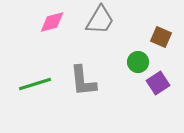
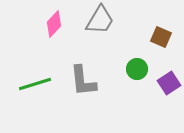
pink diamond: moved 2 px right, 2 px down; rotated 32 degrees counterclockwise
green circle: moved 1 px left, 7 px down
purple square: moved 11 px right
